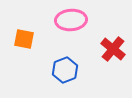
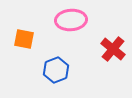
blue hexagon: moved 9 px left
